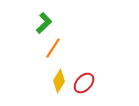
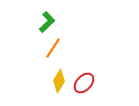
green L-shape: moved 3 px right, 1 px up
